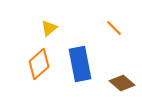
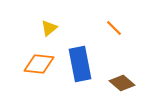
orange diamond: rotated 48 degrees clockwise
